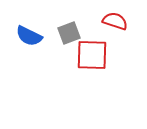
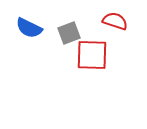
blue semicircle: moved 8 px up
